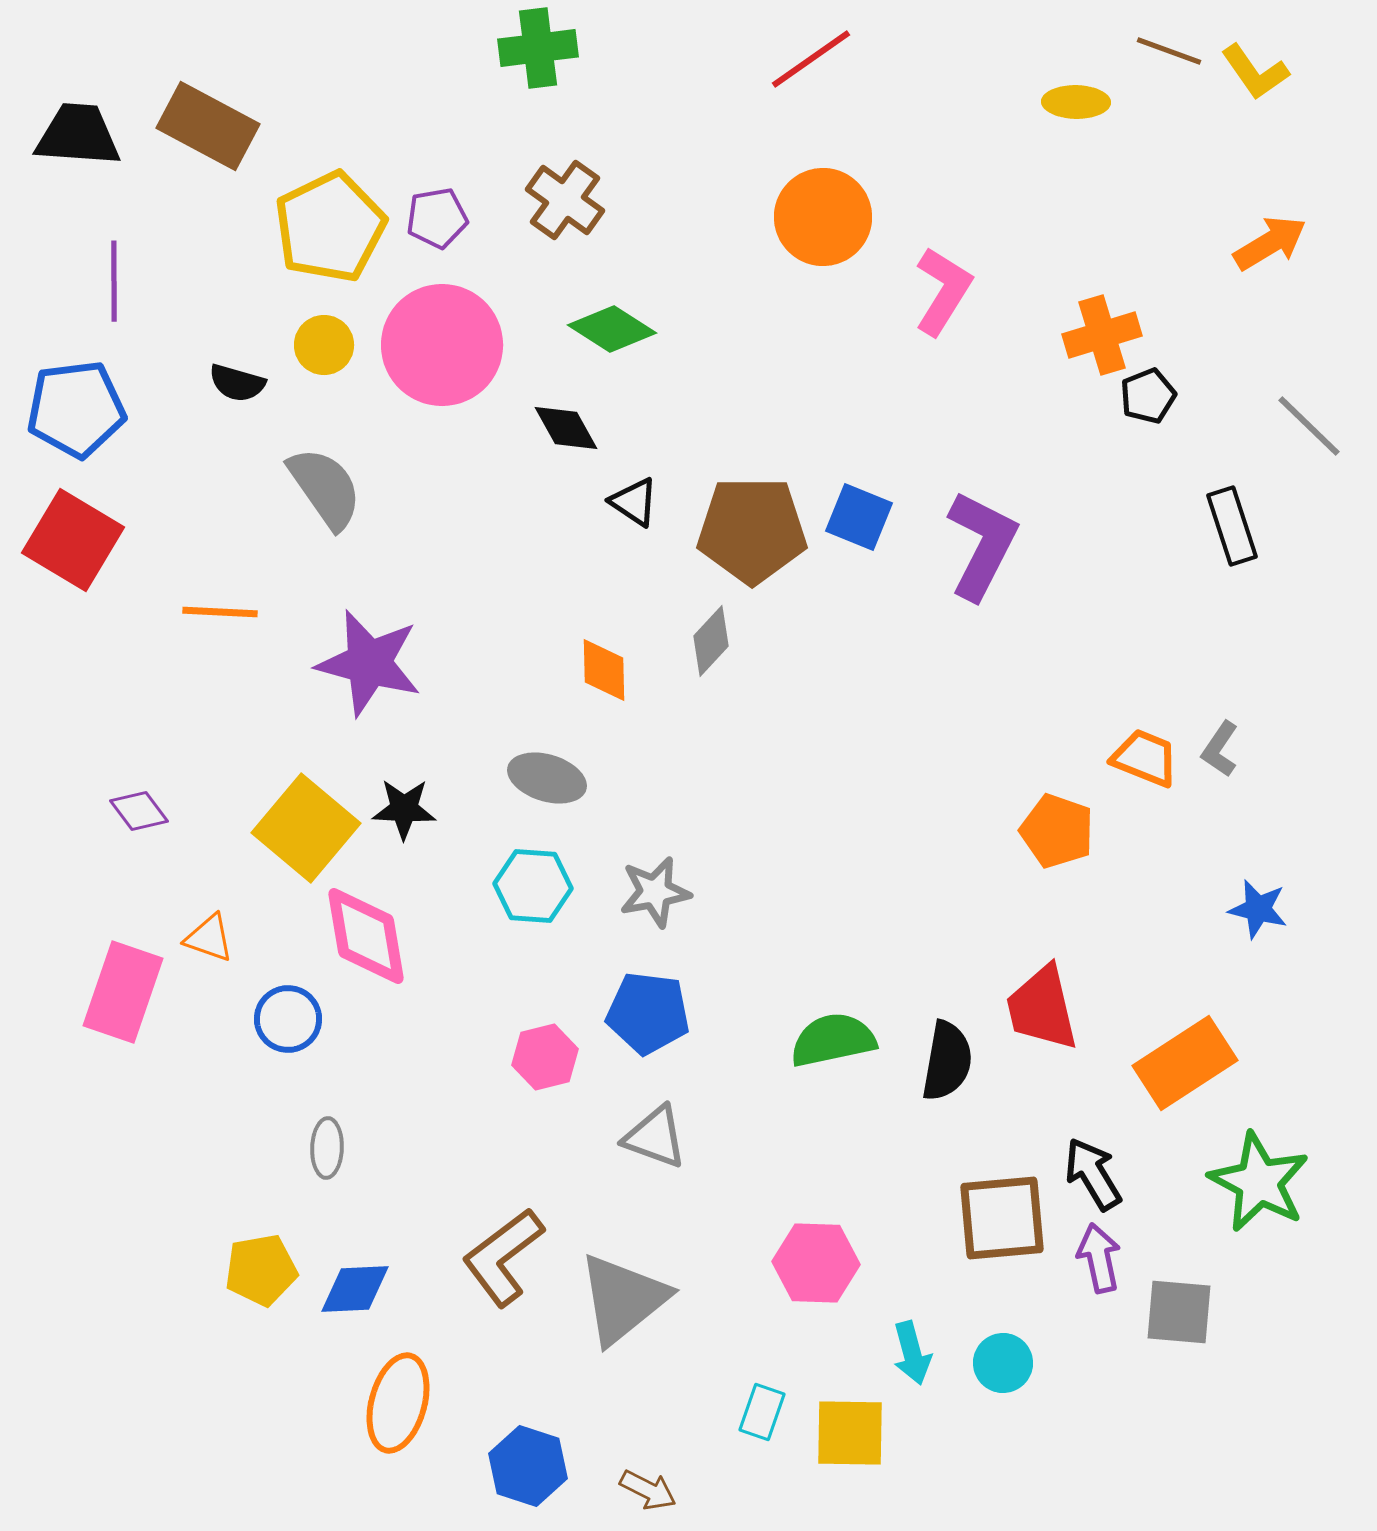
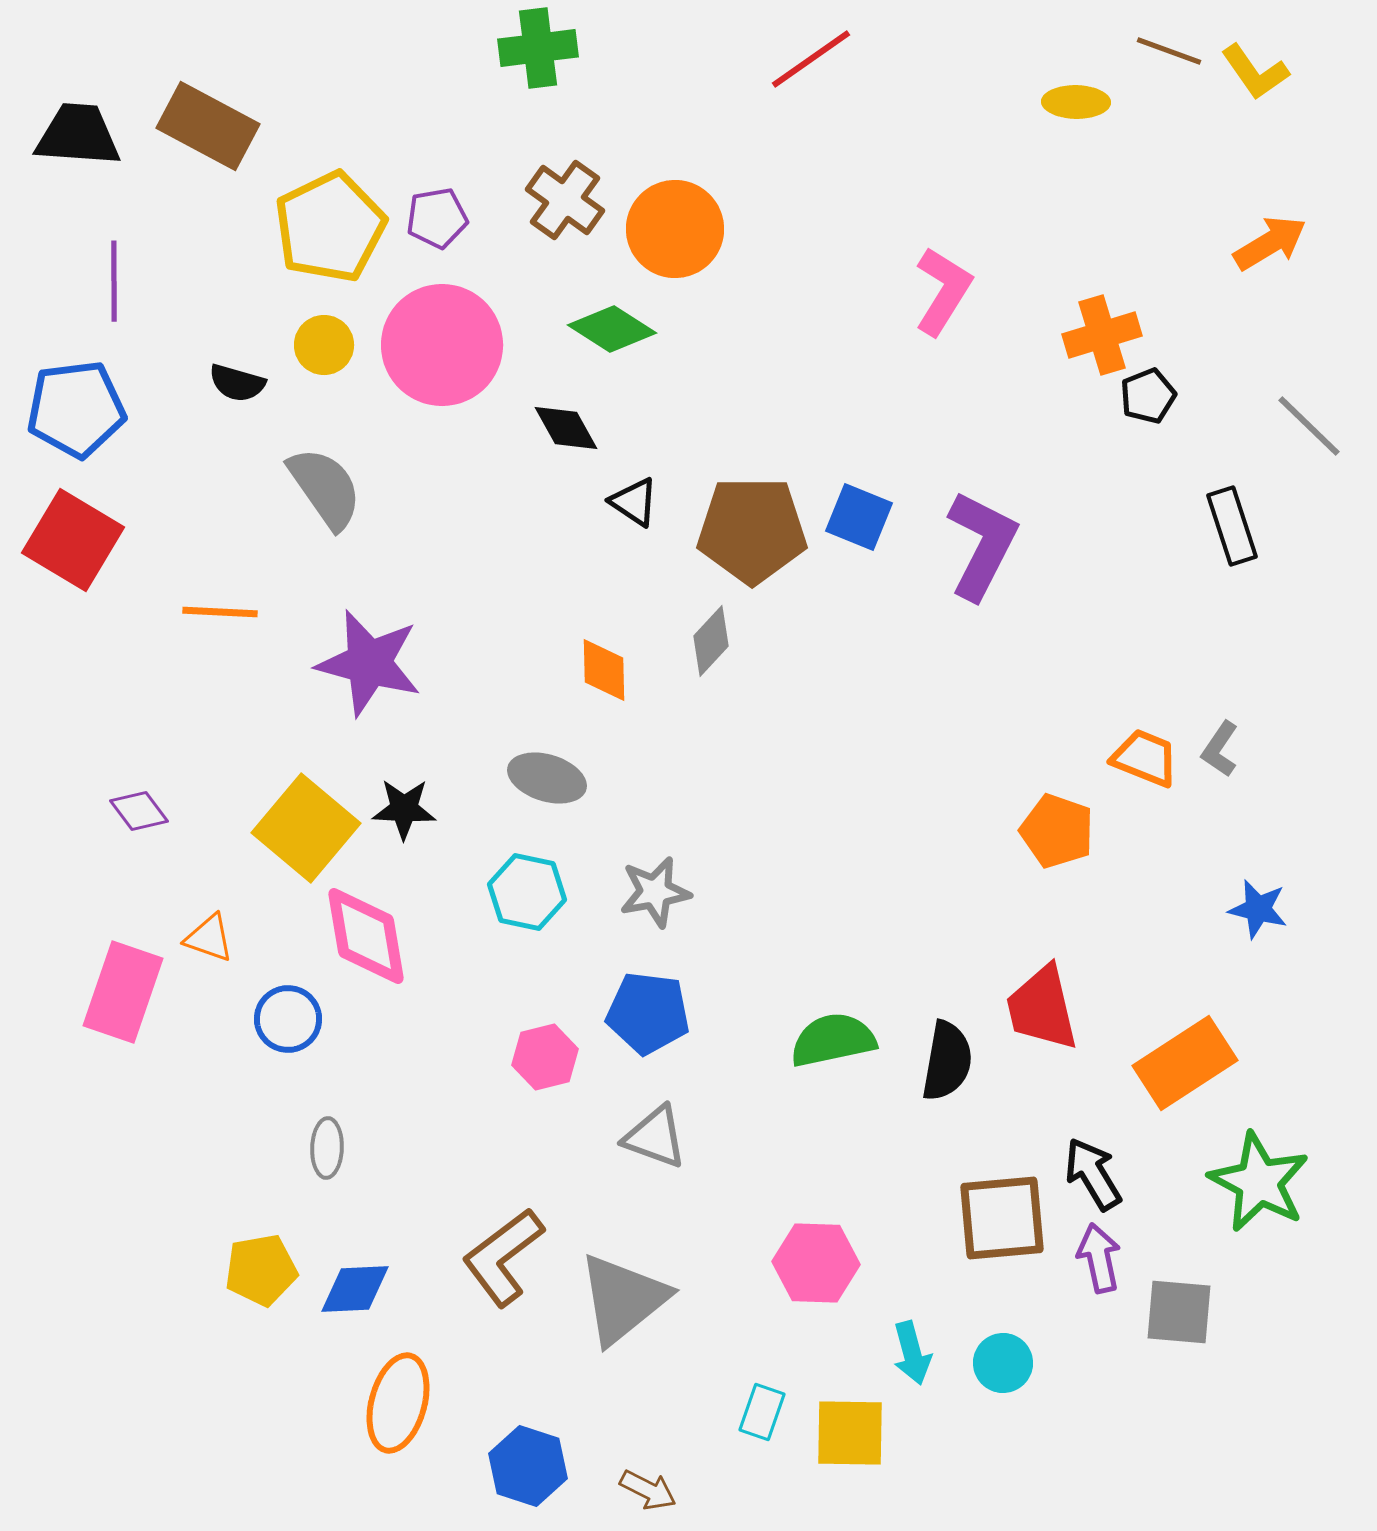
orange circle at (823, 217): moved 148 px left, 12 px down
cyan hexagon at (533, 886): moved 6 px left, 6 px down; rotated 8 degrees clockwise
